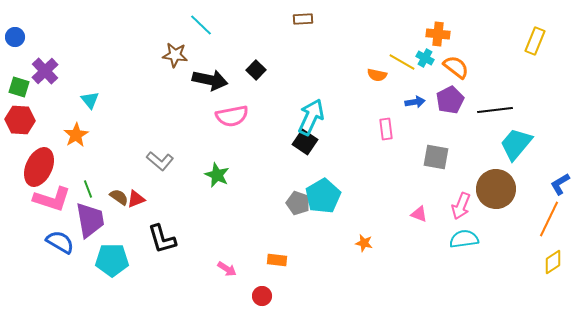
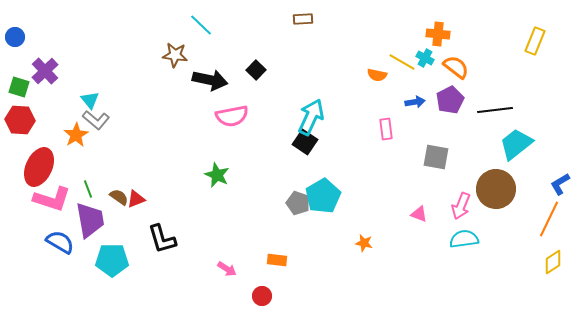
cyan trapezoid at (516, 144): rotated 12 degrees clockwise
gray L-shape at (160, 161): moved 64 px left, 41 px up
